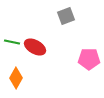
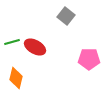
gray square: rotated 30 degrees counterclockwise
green line: rotated 28 degrees counterclockwise
orange diamond: rotated 15 degrees counterclockwise
